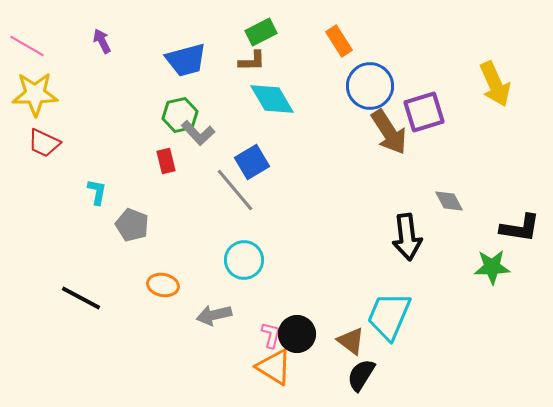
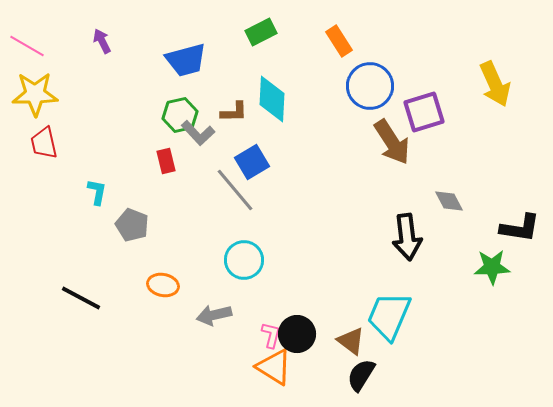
brown L-shape: moved 18 px left, 51 px down
cyan diamond: rotated 33 degrees clockwise
brown arrow: moved 3 px right, 10 px down
red trapezoid: rotated 52 degrees clockwise
